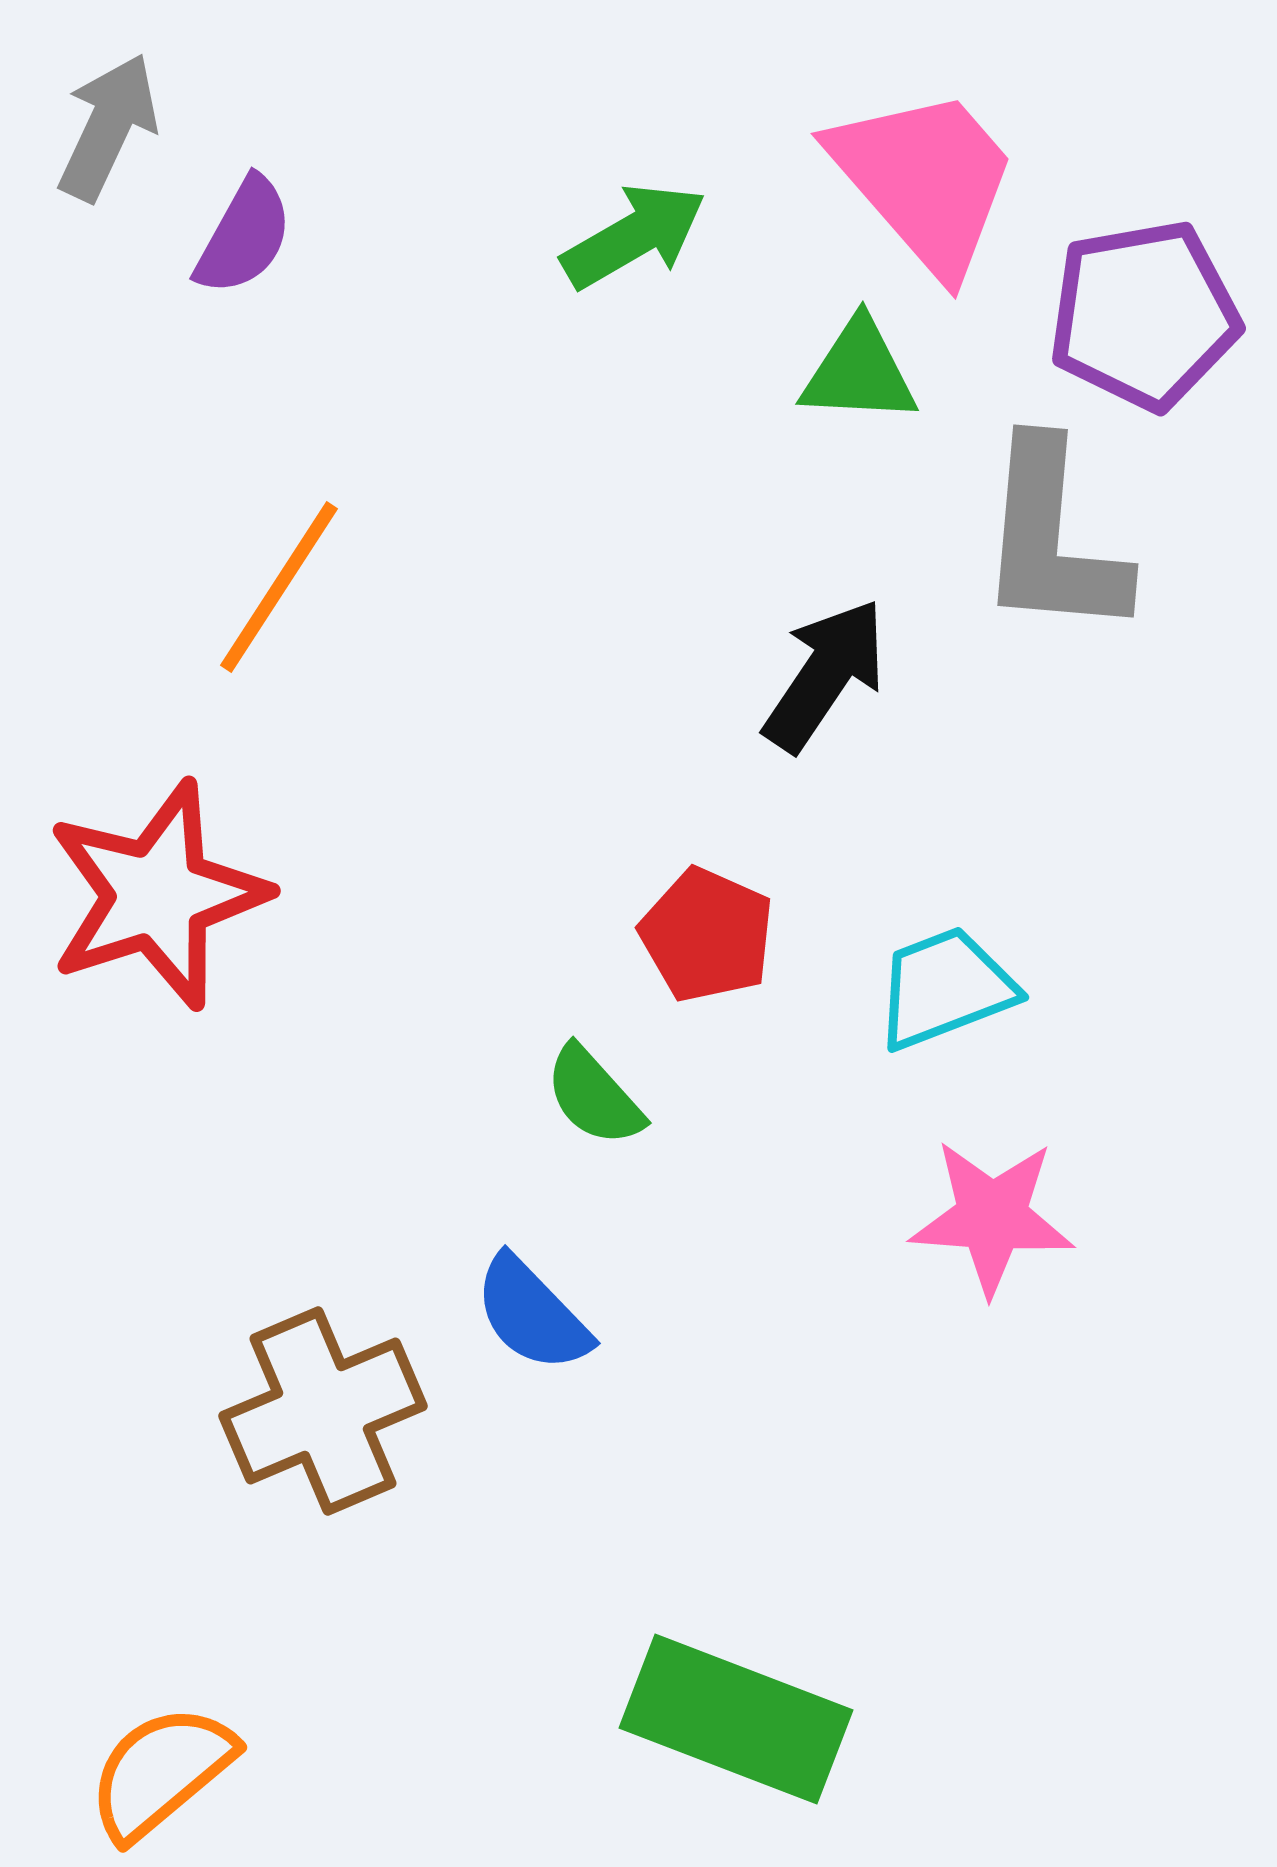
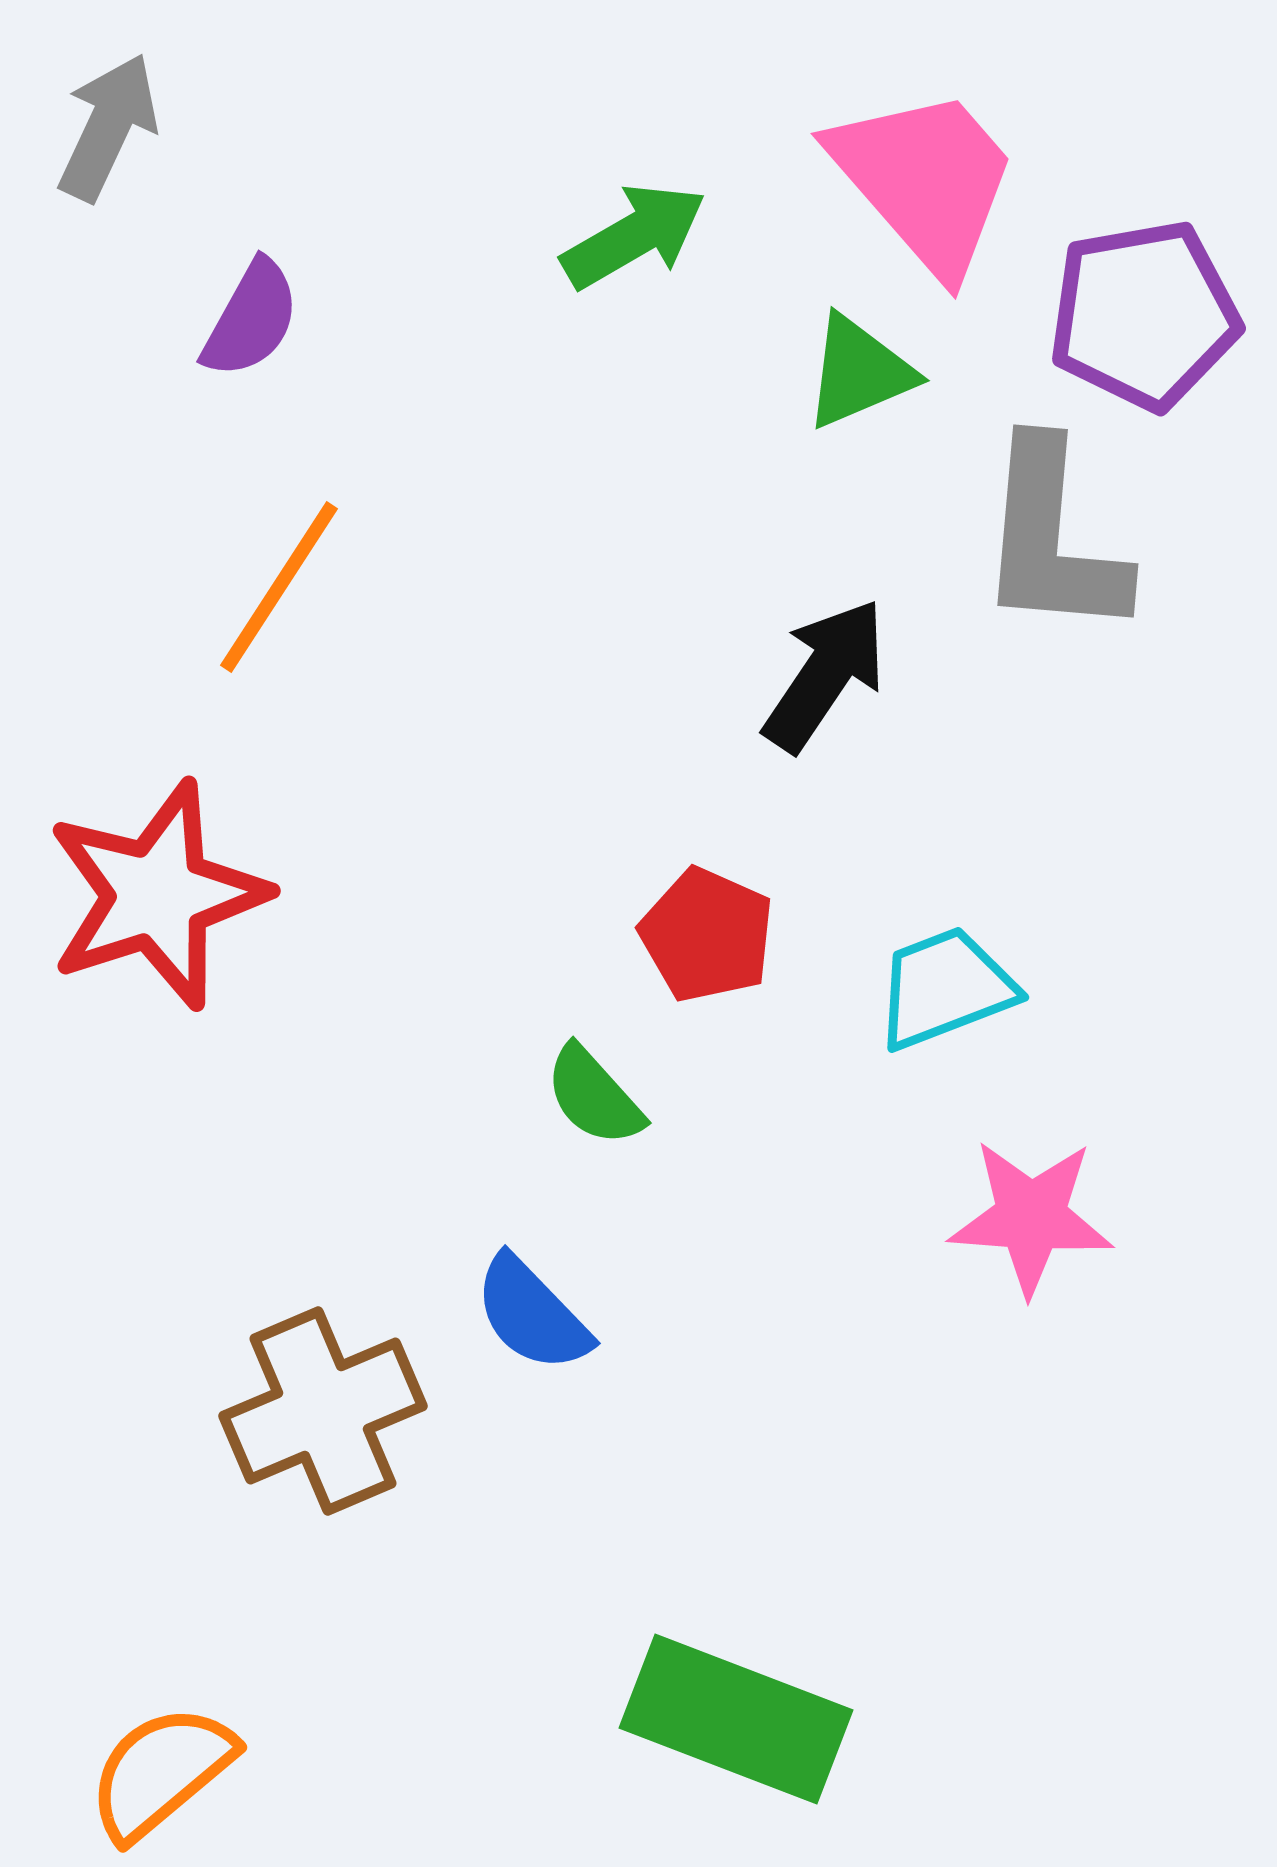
purple semicircle: moved 7 px right, 83 px down
green triangle: rotated 26 degrees counterclockwise
pink star: moved 39 px right
